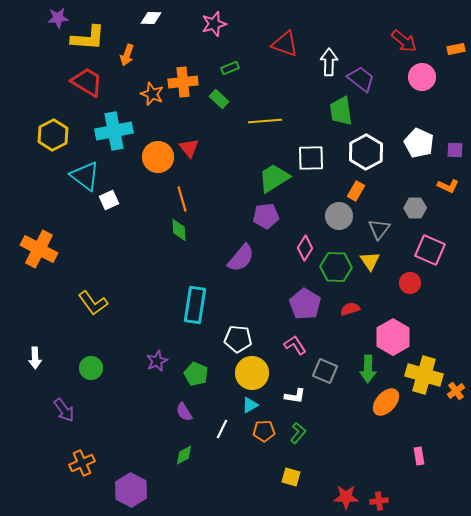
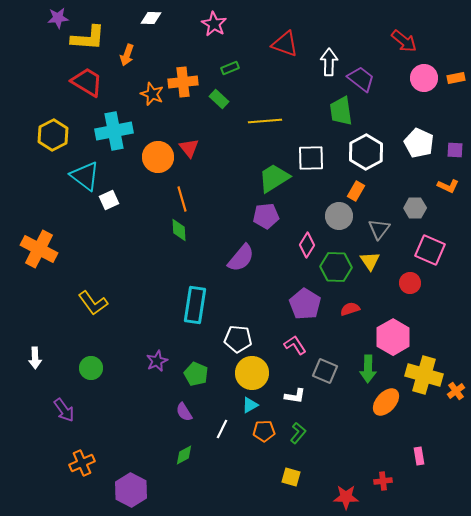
pink star at (214, 24): rotated 25 degrees counterclockwise
orange rectangle at (456, 49): moved 29 px down
pink circle at (422, 77): moved 2 px right, 1 px down
pink diamond at (305, 248): moved 2 px right, 3 px up
red cross at (379, 501): moved 4 px right, 20 px up
